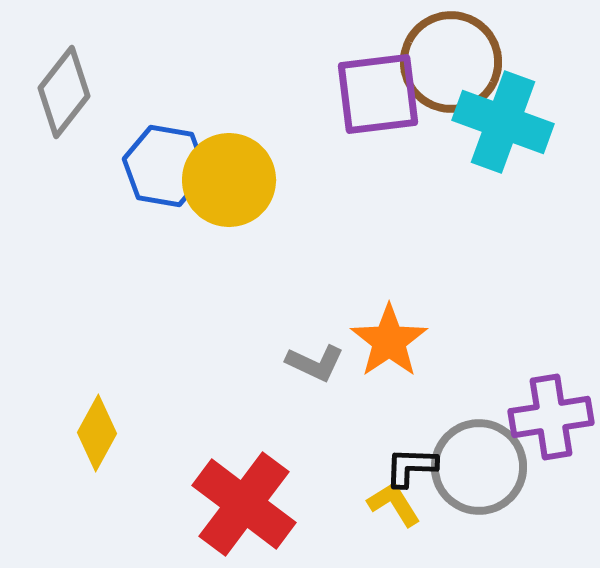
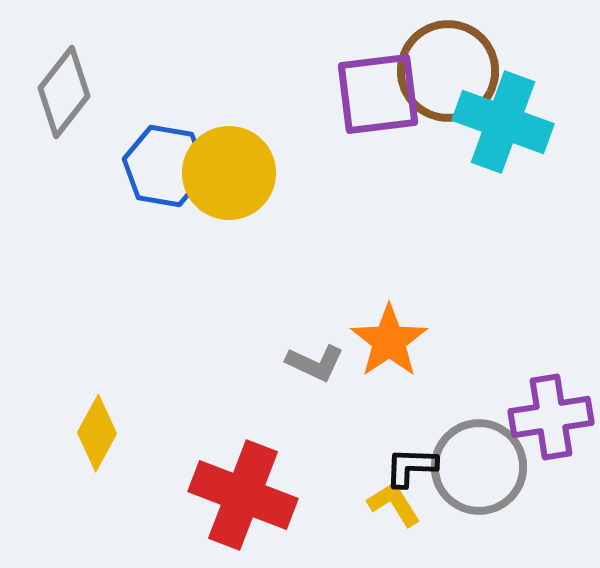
brown circle: moved 3 px left, 9 px down
yellow circle: moved 7 px up
red cross: moved 1 px left, 9 px up; rotated 16 degrees counterclockwise
